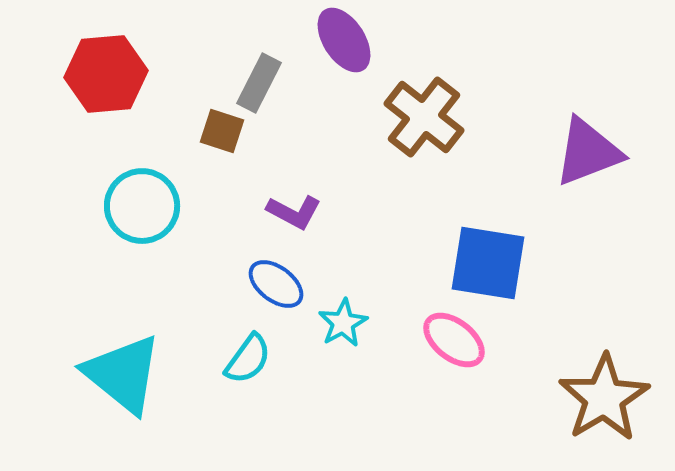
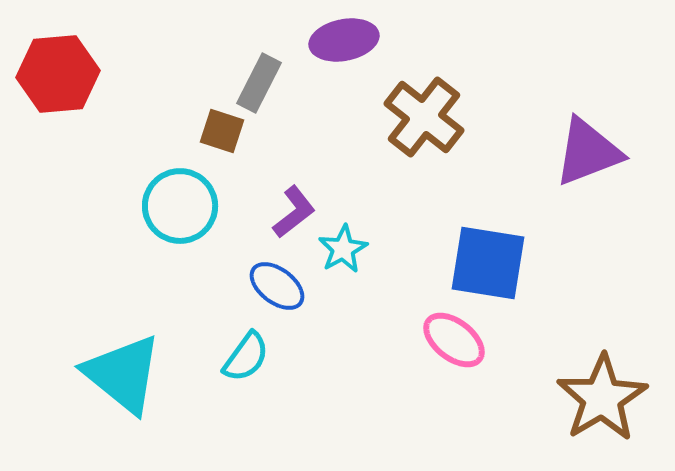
purple ellipse: rotated 68 degrees counterclockwise
red hexagon: moved 48 px left
cyan circle: moved 38 px right
purple L-shape: rotated 66 degrees counterclockwise
blue ellipse: moved 1 px right, 2 px down
cyan star: moved 74 px up
cyan semicircle: moved 2 px left, 2 px up
brown star: moved 2 px left
